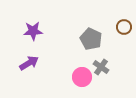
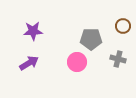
brown circle: moved 1 px left, 1 px up
gray pentagon: rotated 25 degrees counterclockwise
gray cross: moved 17 px right, 8 px up; rotated 21 degrees counterclockwise
pink circle: moved 5 px left, 15 px up
